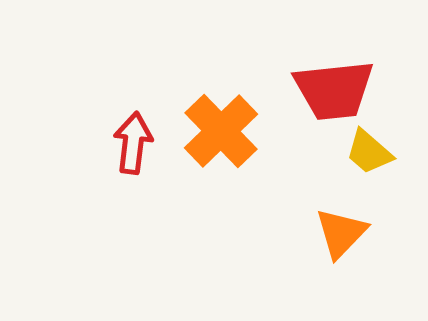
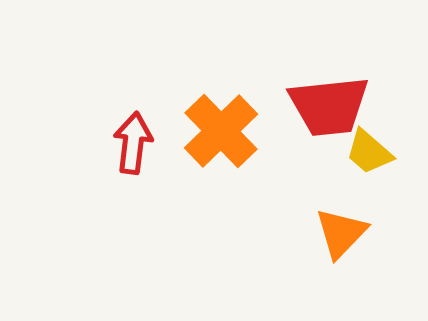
red trapezoid: moved 5 px left, 16 px down
